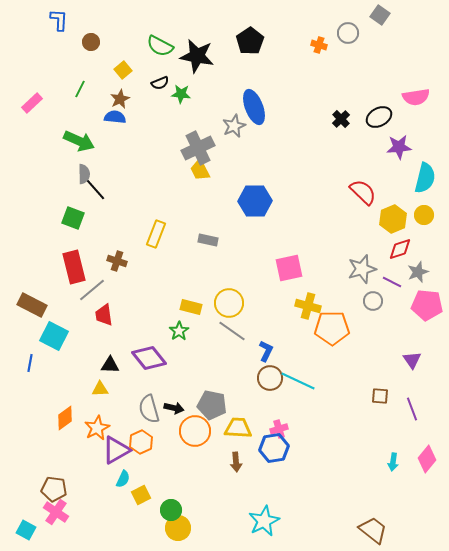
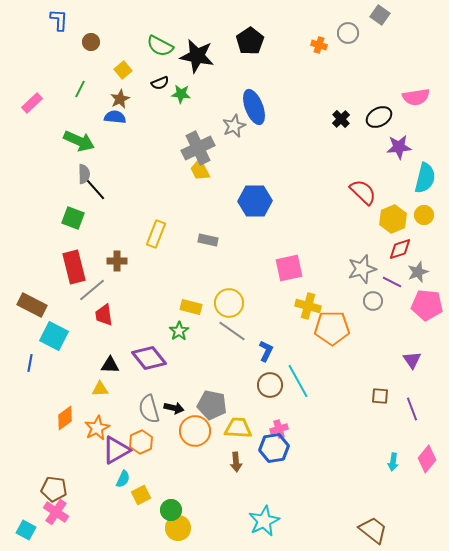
brown cross at (117, 261): rotated 18 degrees counterclockwise
brown circle at (270, 378): moved 7 px down
cyan line at (298, 381): rotated 36 degrees clockwise
